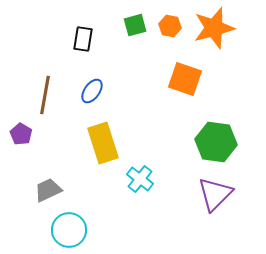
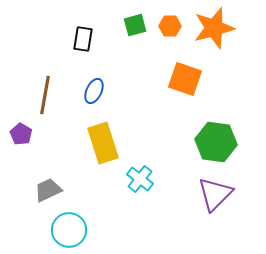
orange hexagon: rotated 10 degrees counterclockwise
blue ellipse: moved 2 px right; rotated 10 degrees counterclockwise
